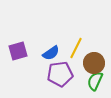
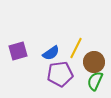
brown circle: moved 1 px up
